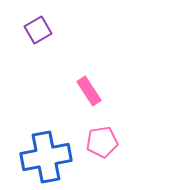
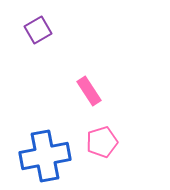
pink pentagon: rotated 8 degrees counterclockwise
blue cross: moved 1 px left, 1 px up
